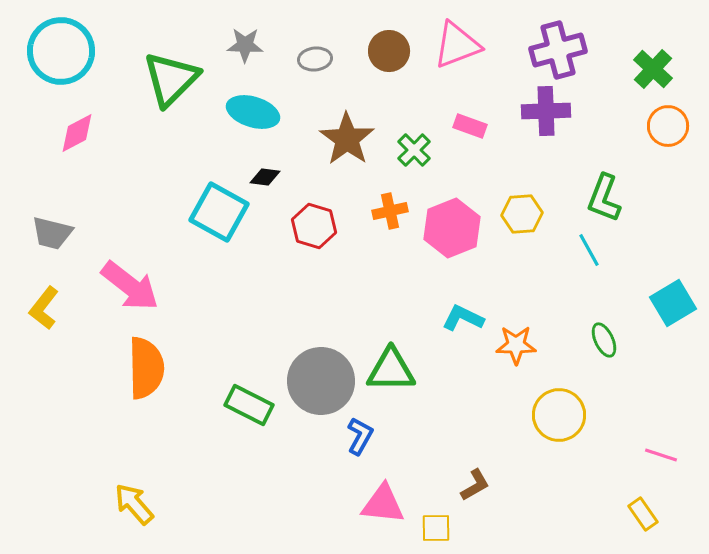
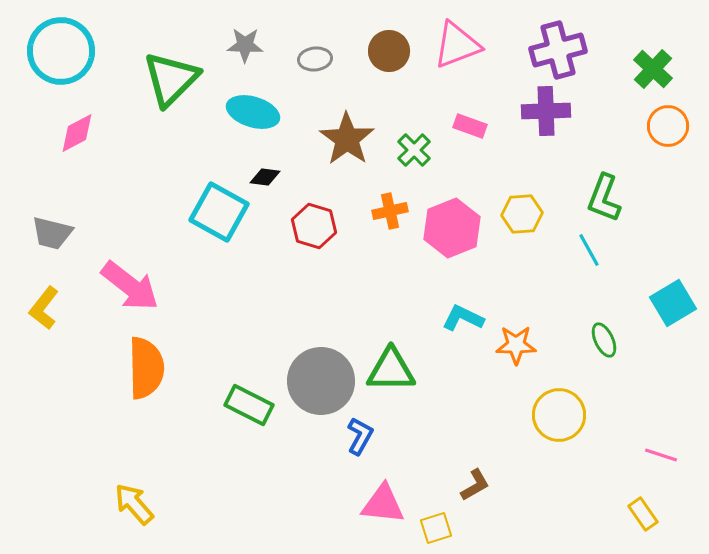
yellow square at (436, 528): rotated 16 degrees counterclockwise
